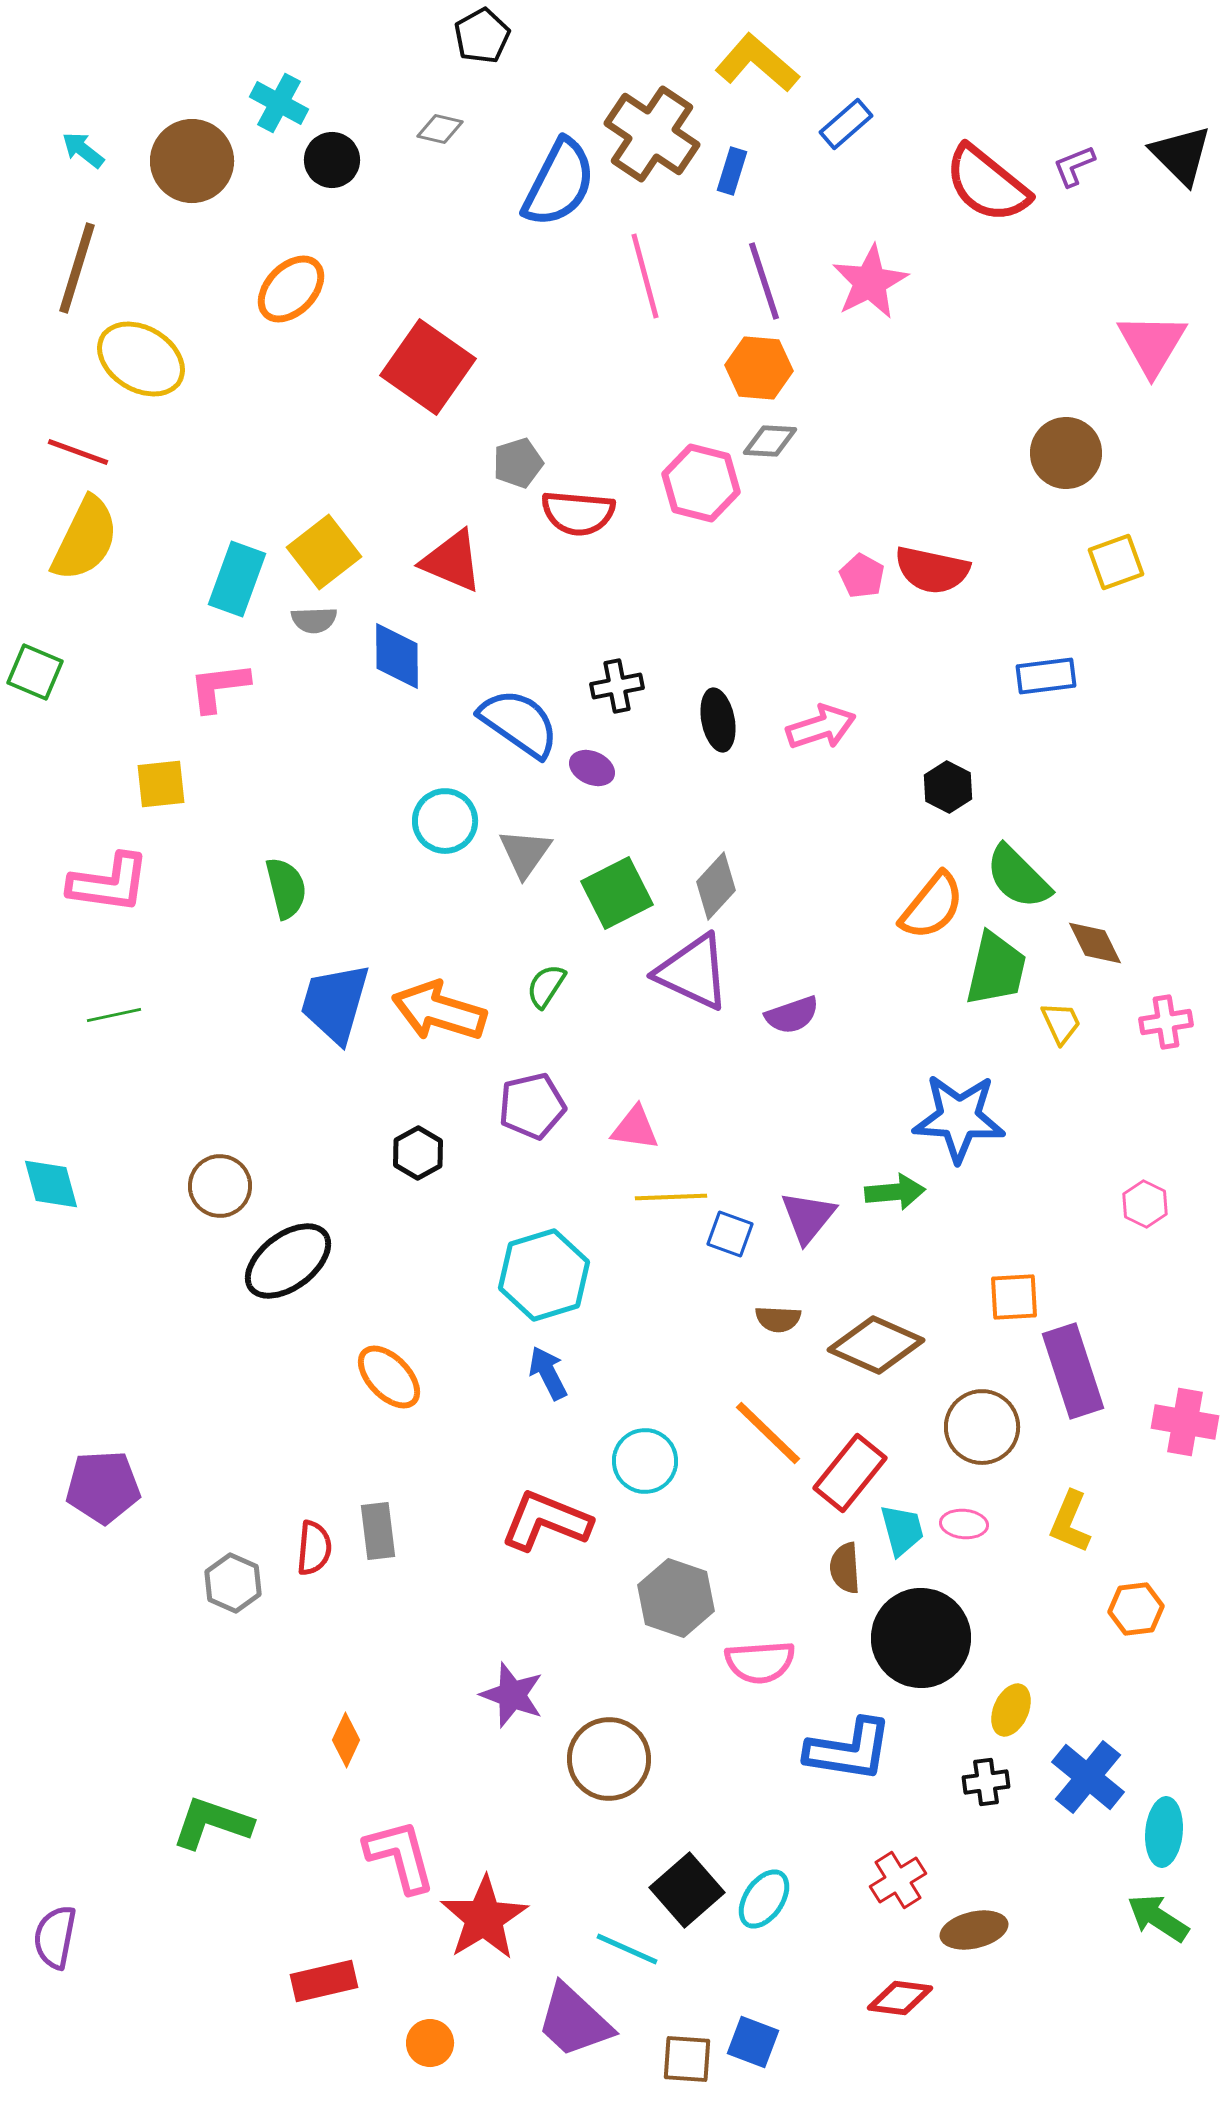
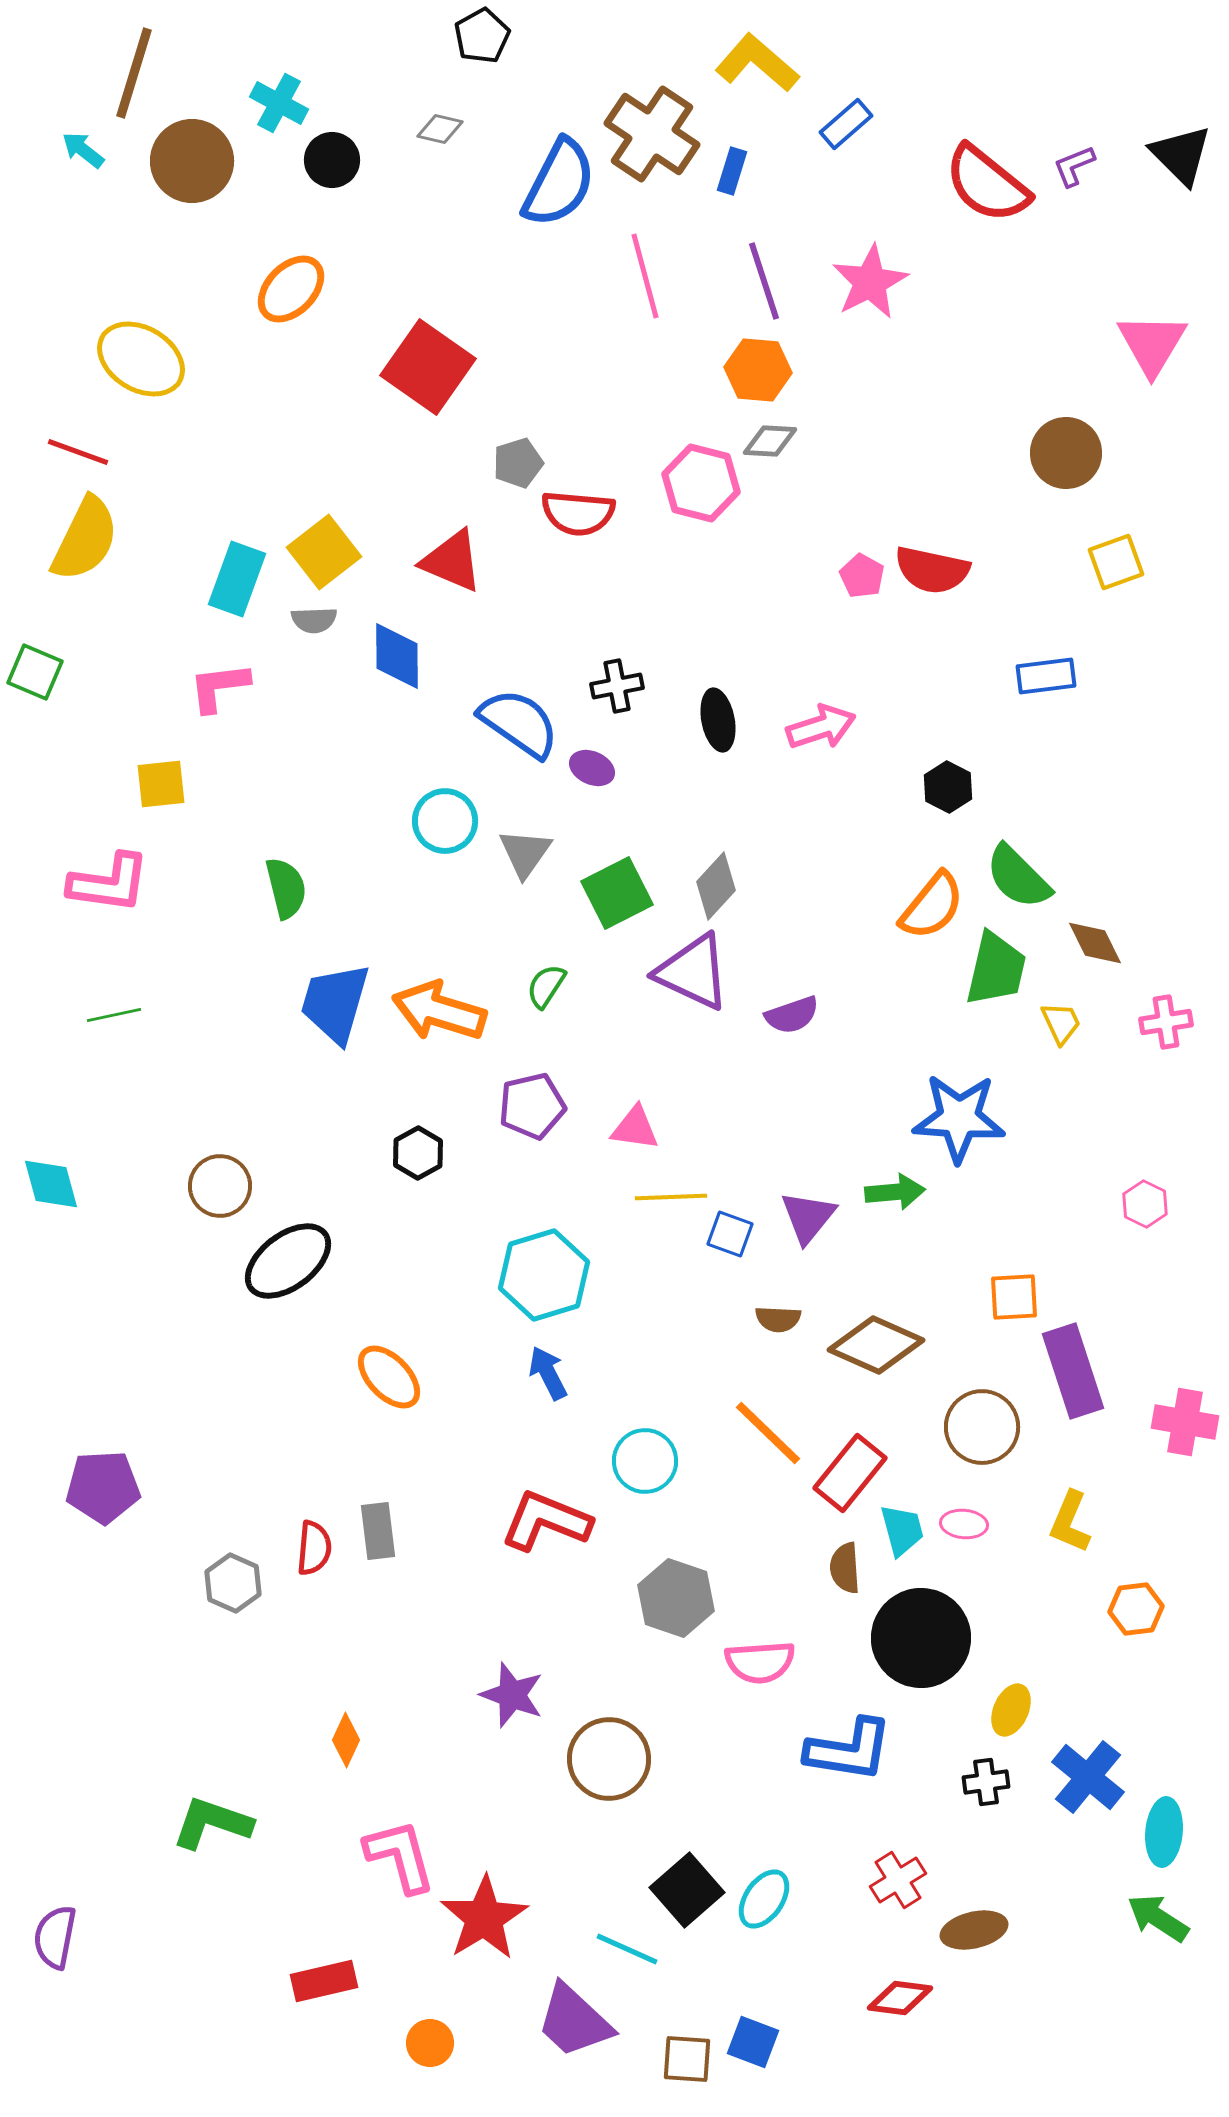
brown line at (77, 268): moved 57 px right, 195 px up
orange hexagon at (759, 368): moved 1 px left, 2 px down
